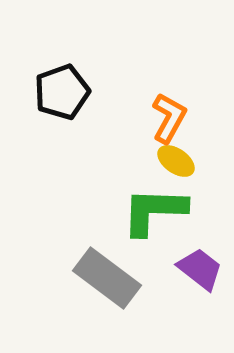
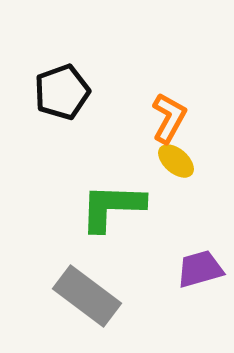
yellow ellipse: rotated 6 degrees clockwise
green L-shape: moved 42 px left, 4 px up
purple trapezoid: rotated 54 degrees counterclockwise
gray rectangle: moved 20 px left, 18 px down
